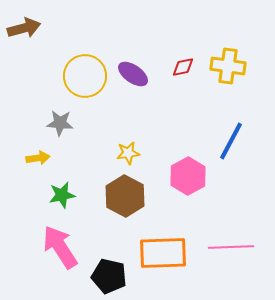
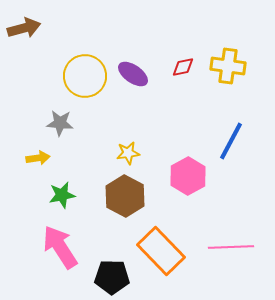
orange rectangle: moved 2 px left, 2 px up; rotated 48 degrees clockwise
black pentagon: moved 3 px right, 1 px down; rotated 12 degrees counterclockwise
